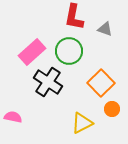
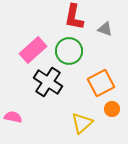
pink rectangle: moved 1 px right, 2 px up
orange square: rotated 16 degrees clockwise
yellow triangle: rotated 15 degrees counterclockwise
